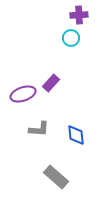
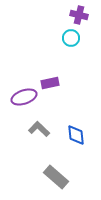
purple cross: rotated 18 degrees clockwise
purple rectangle: moved 1 px left; rotated 36 degrees clockwise
purple ellipse: moved 1 px right, 3 px down
gray L-shape: rotated 140 degrees counterclockwise
